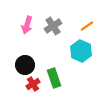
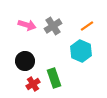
pink arrow: rotated 90 degrees counterclockwise
black circle: moved 4 px up
